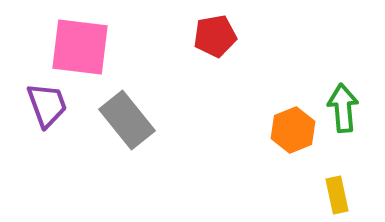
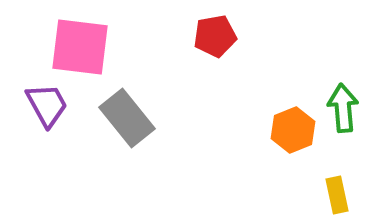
purple trapezoid: rotated 9 degrees counterclockwise
gray rectangle: moved 2 px up
